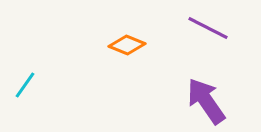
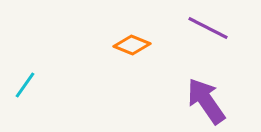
orange diamond: moved 5 px right
